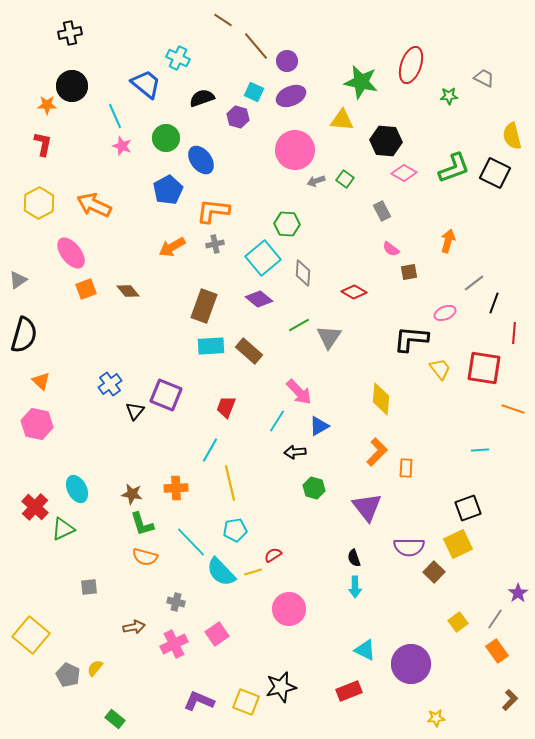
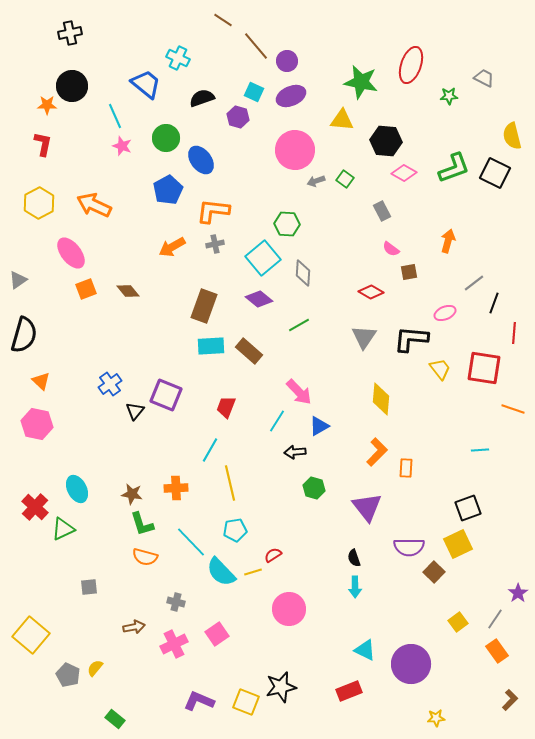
red diamond at (354, 292): moved 17 px right
gray triangle at (329, 337): moved 35 px right
